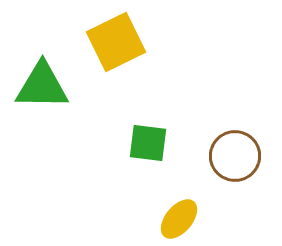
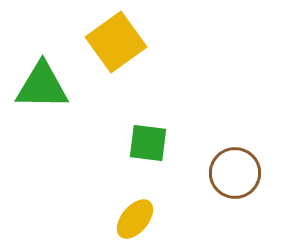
yellow square: rotated 10 degrees counterclockwise
brown circle: moved 17 px down
yellow ellipse: moved 44 px left
